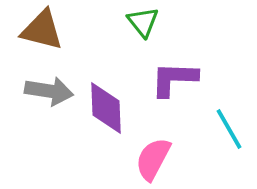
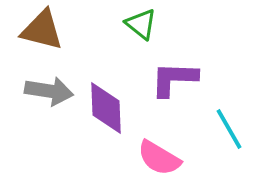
green triangle: moved 2 px left, 2 px down; rotated 12 degrees counterclockwise
pink semicircle: moved 6 px right, 1 px up; rotated 87 degrees counterclockwise
